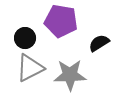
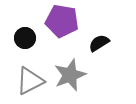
purple pentagon: moved 1 px right
gray triangle: moved 13 px down
gray star: rotated 20 degrees counterclockwise
